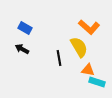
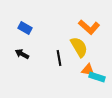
black arrow: moved 5 px down
cyan rectangle: moved 5 px up
